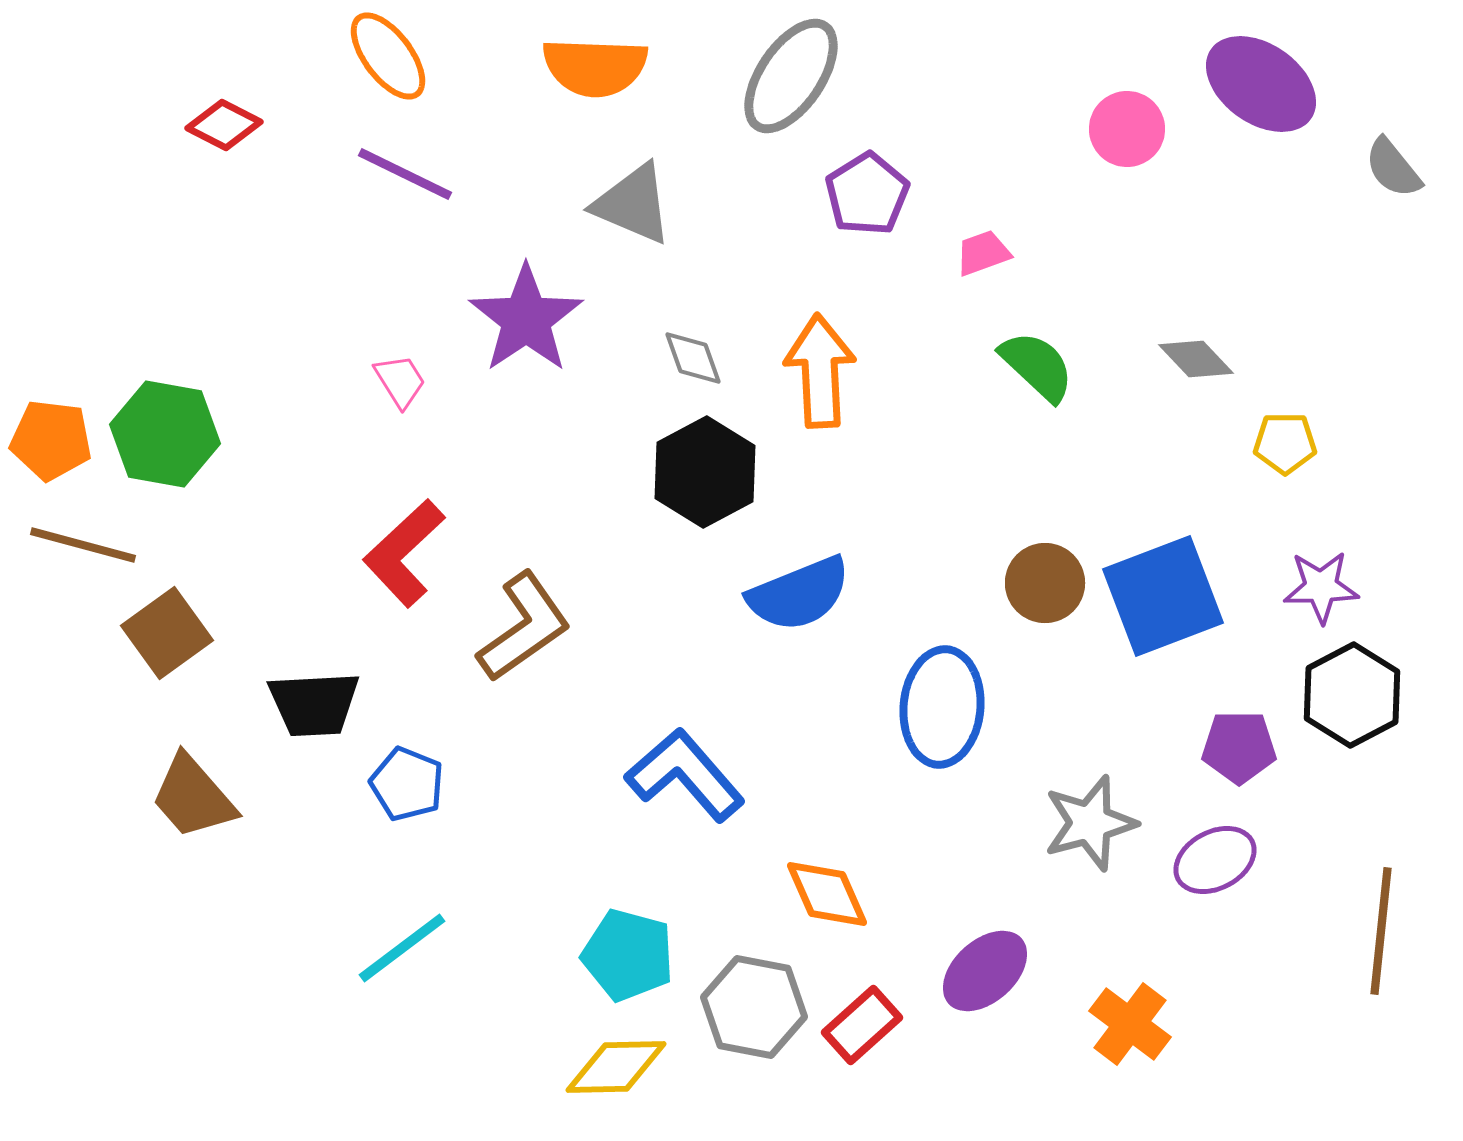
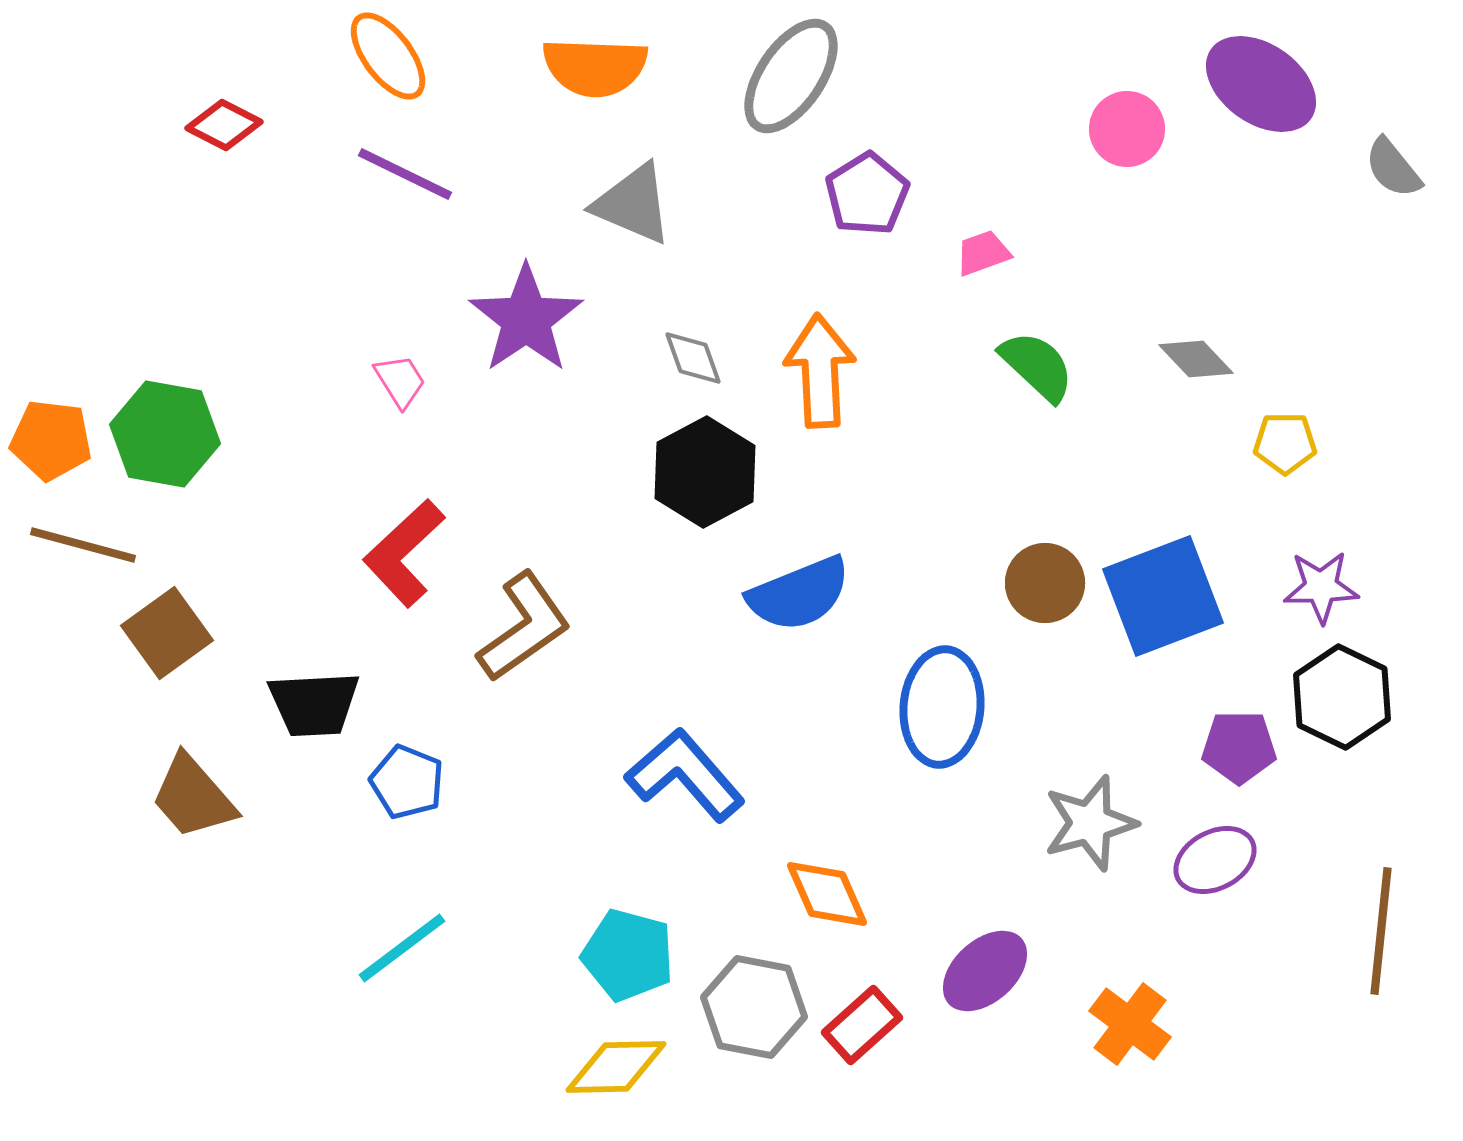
black hexagon at (1352, 695): moved 10 px left, 2 px down; rotated 6 degrees counterclockwise
blue pentagon at (407, 784): moved 2 px up
